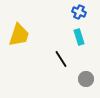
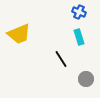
yellow trapezoid: moved 1 px up; rotated 50 degrees clockwise
